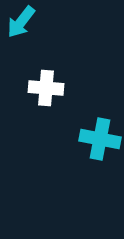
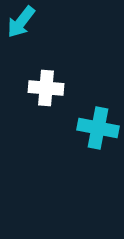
cyan cross: moved 2 px left, 11 px up
